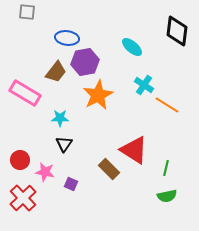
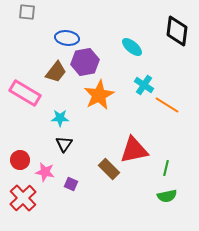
orange star: moved 1 px right
red triangle: rotated 44 degrees counterclockwise
